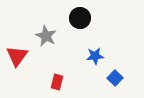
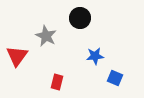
blue square: rotated 21 degrees counterclockwise
